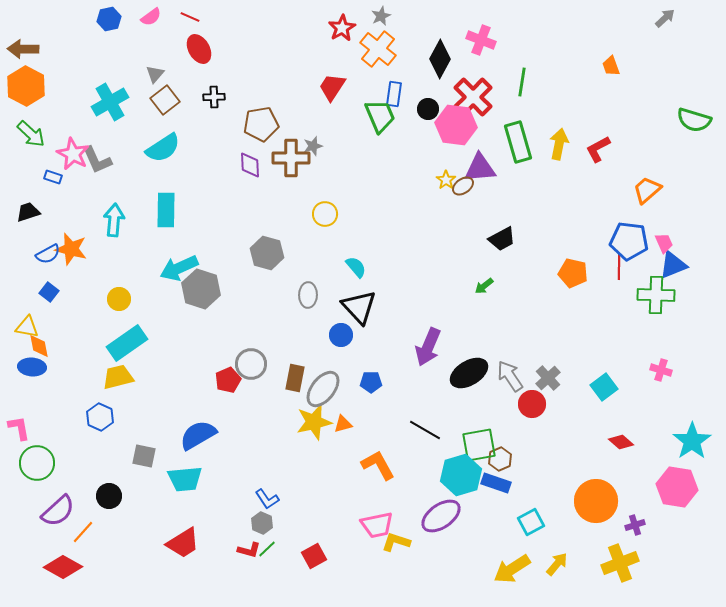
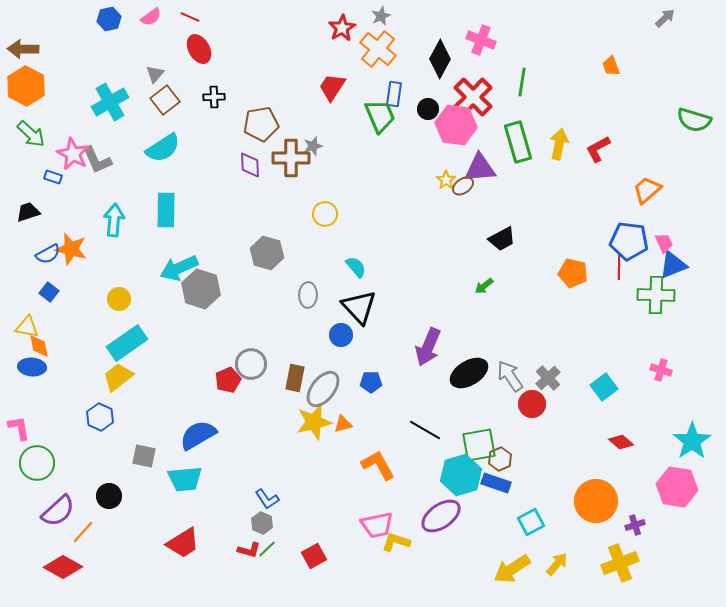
yellow trapezoid at (118, 377): rotated 24 degrees counterclockwise
